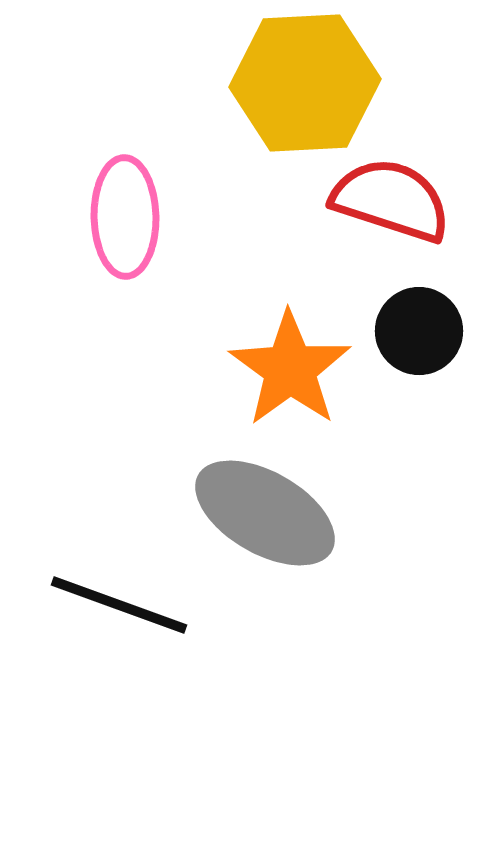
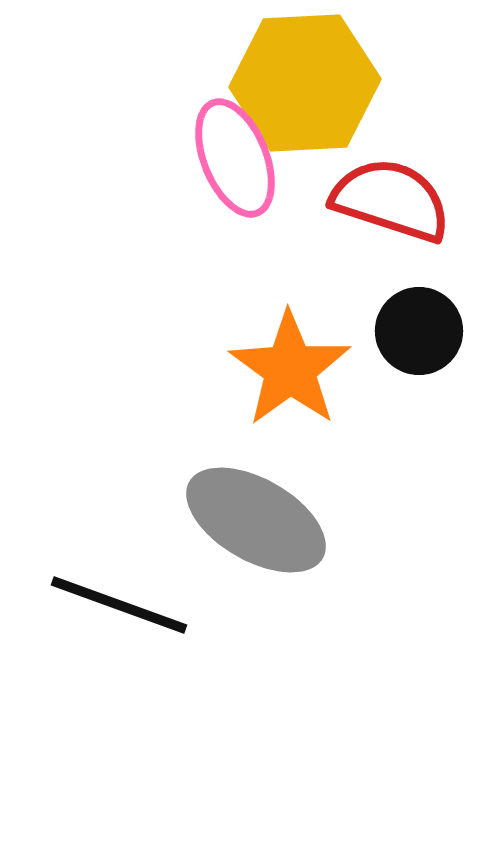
pink ellipse: moved 110 px right, 59 px up; rotated 21 degrees counterclockwise
gray ellipse: moved 9 px left, 7 px down
